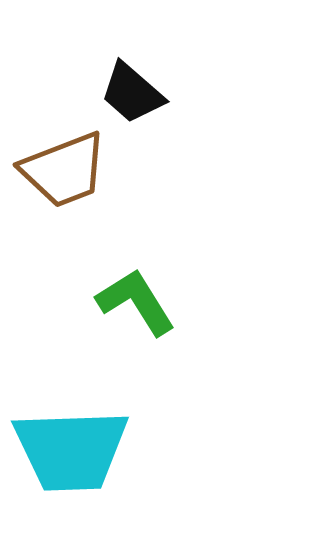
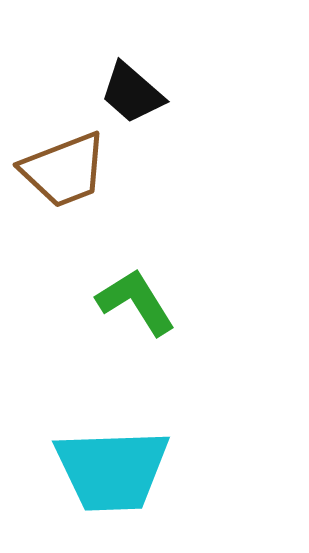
cyan trapezoid: moved 41 px right, 20 px down
